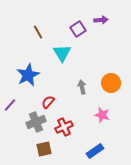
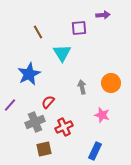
purple arrow: moved 2 px right, 5 px up
purple square: moved 1 px right, 1 px up; rotated 28 degrees clockwise
blue star: moved 1 px right, 1 px up
gray cross: moved 1 px left
blue rectangle: rotated 30 degrees counterclockwise
